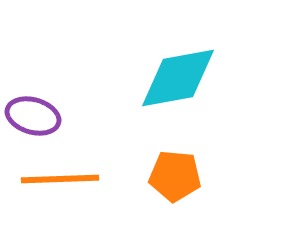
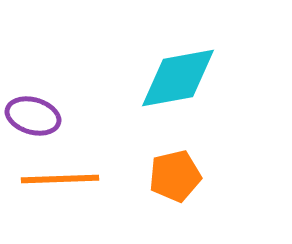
orange pentagon: rotated 18 degrees counterclockwise
